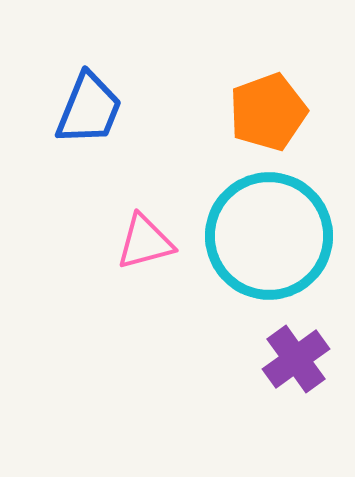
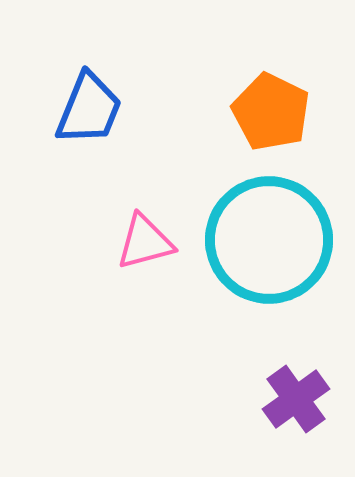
orange pentagon: moved 3 px right; rotated 26 degrees counterclockwise
cyan circle: moved 4 px down
purple cross: moved 40 px down
